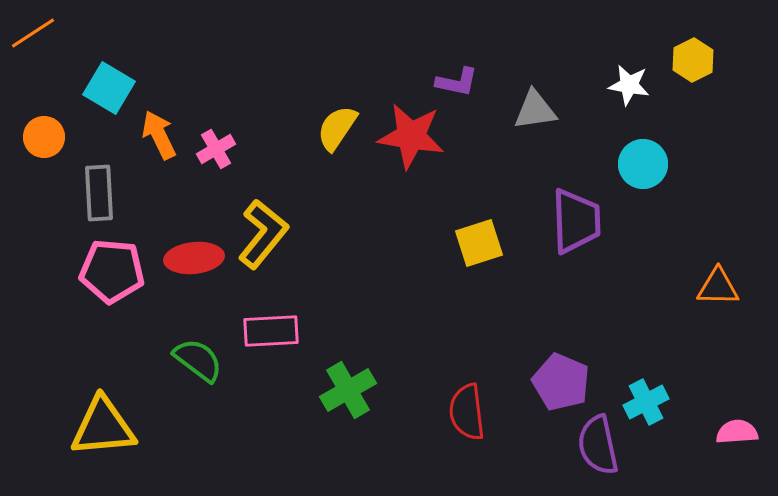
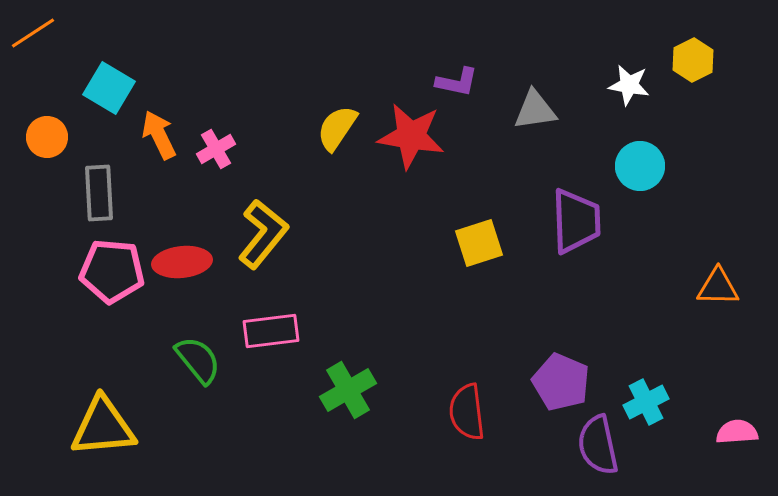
orange circle: moved 3 px right
cyan circle: moved 3 px left, 2 px down
red ellipse: moved 12 px left, 4 px down
pink rectangle: rotated 4 degrees counterclockwise
green semicircle: rotated 14 degrees clockwise
